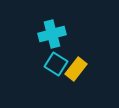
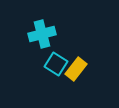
cyan cross: moved 10 px left
